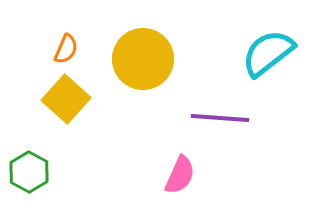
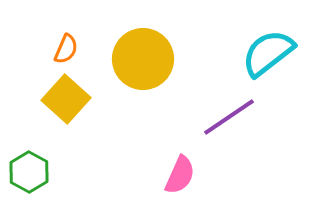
purple line: moved 9 px right, 1 px up; rotated 38 degrees counterclockwise
